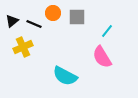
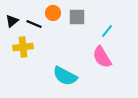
yellow cross: rotated 18 degrees clockwise
